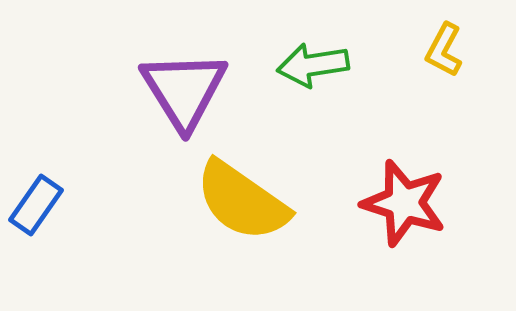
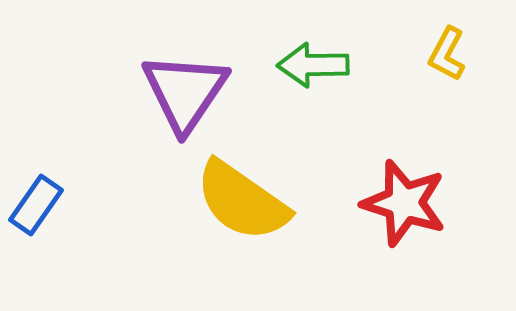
yellow L-shape: moved 3 px right, 4 px down
green arrow: rotated 8 degrees clockwise
purple triangle: moved 1 px right, 2 px down; rotated 6 degrees clockwise
